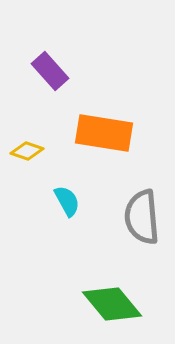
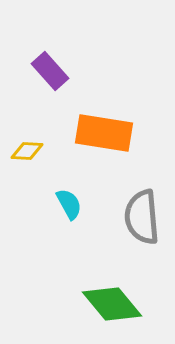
yellow diamond: rotated 16 degrees counterclockwise
cyan semicircle: moved 2 px right, 3 px down
